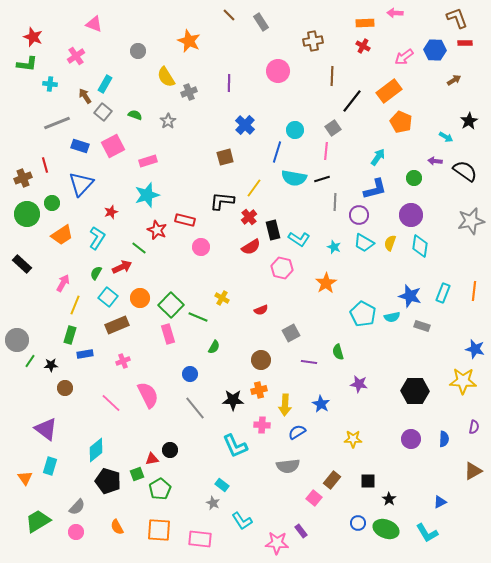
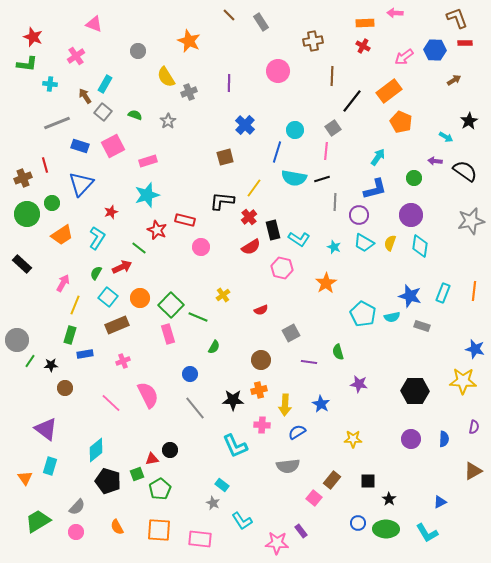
yellow cross at (222, 298): moved 1 px right, 3 px up; rotated 24 degrees clockwise
green ellipse at (386, 529): rotated 20 degrees counterclockwise
